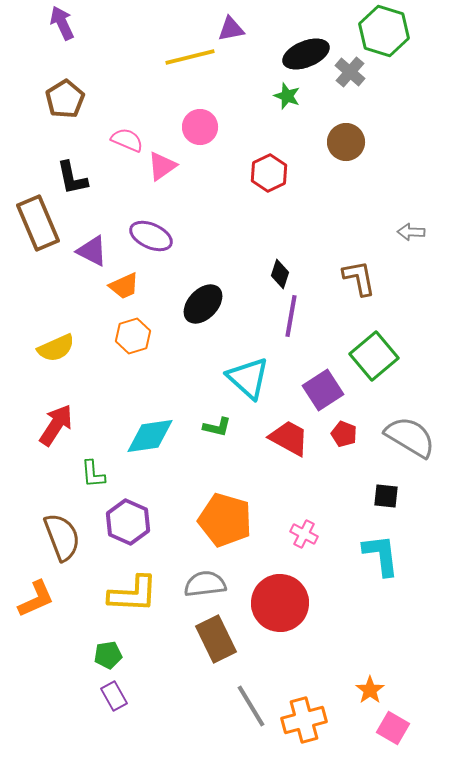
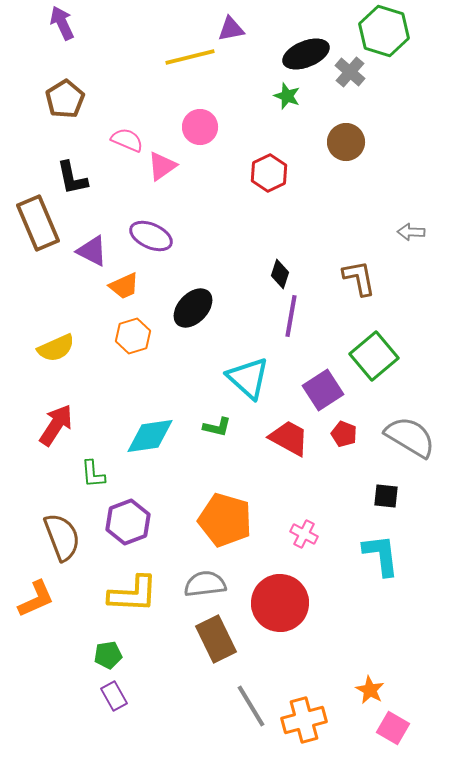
black ellipse at (203, 304): moved 10 px left, 4 px down
purple hexagon at (128, 522): rotated 15 degrees clockwise
orange star at (370, 690): rotated 8 degrees counterclockwise
